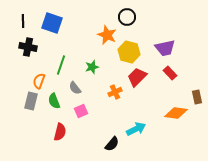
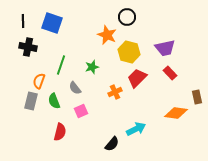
red trapezoid: moved 1 px down
